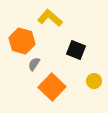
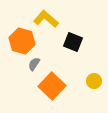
yellow L-shape: moved 4 px left, 1 px down
black square: moved 3 px left, 8 px up
orange square: moved 1 px up
